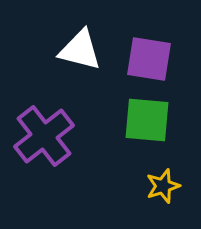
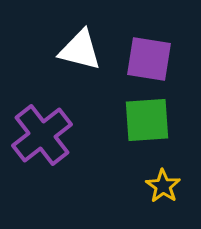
green square: rotated 9 degrees counterclockwise
purple cross: moved 2 px left, 1 px up
yellow star: rotated 20 degrees counterclockwise
